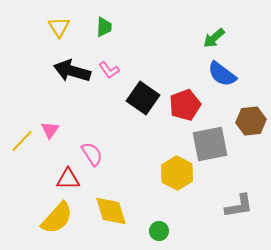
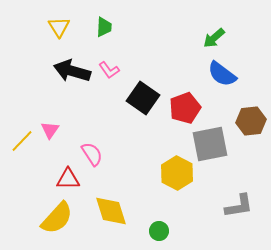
red pentagon: moved 3 px down
